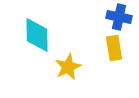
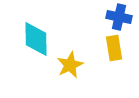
cyan diamond: moved 1 px left, 4 px down
yellow star: moved 2 px right, 2 px up
